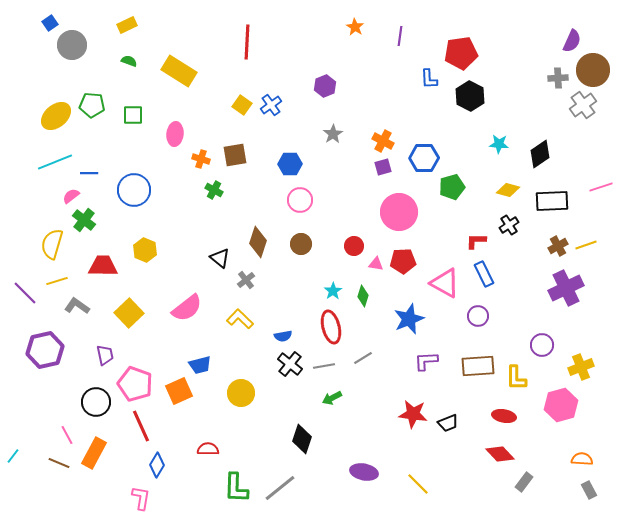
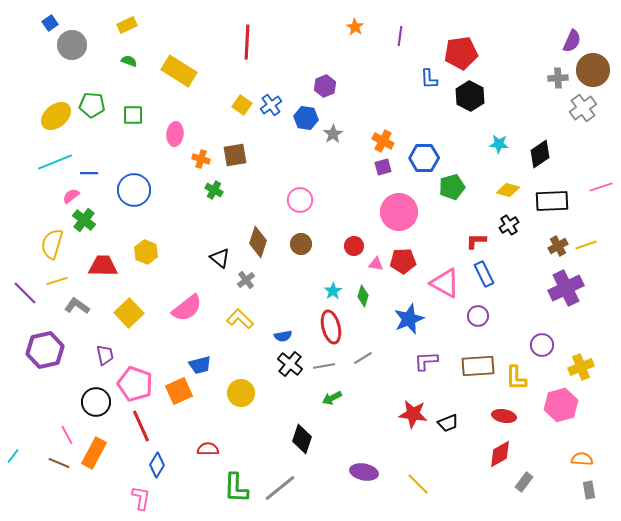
gray cross at (583, 105): moved 3 px down
blue hexagon at (290, 164): moved 16 px right, 46 px up; rotated 10 degrees clockwise
yellow hexagon at (145, 250): moved 1 px right, 2 px down
red diamond at (500, 454): rotated 76 degrees counterclockwise
gray rectangle at (589, 490): rotated 18 degrees clockwise
